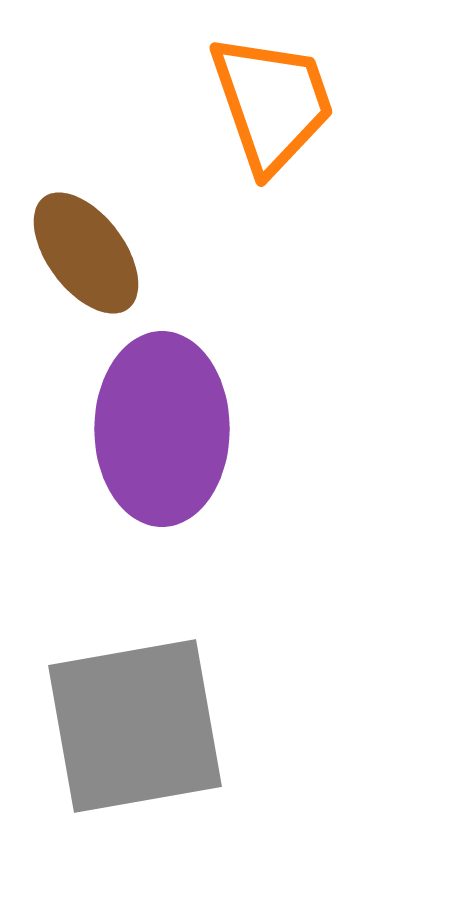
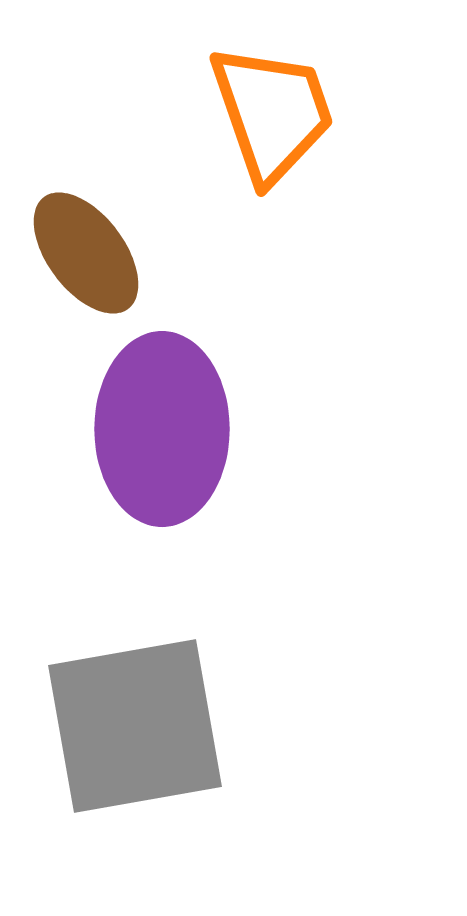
orange trapezoid: moved 10 px down
